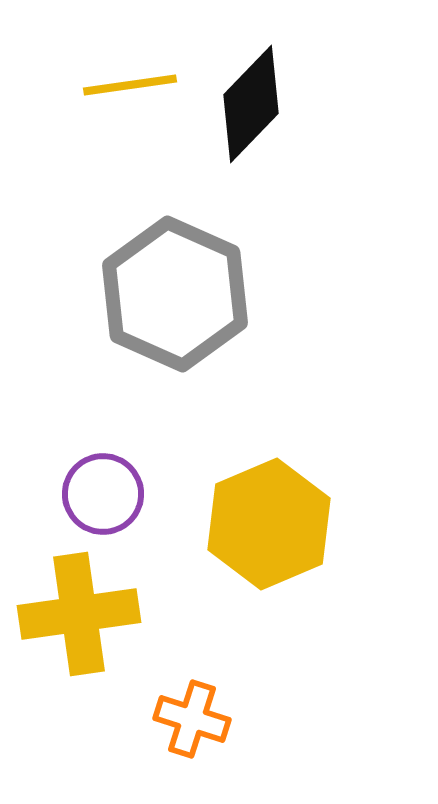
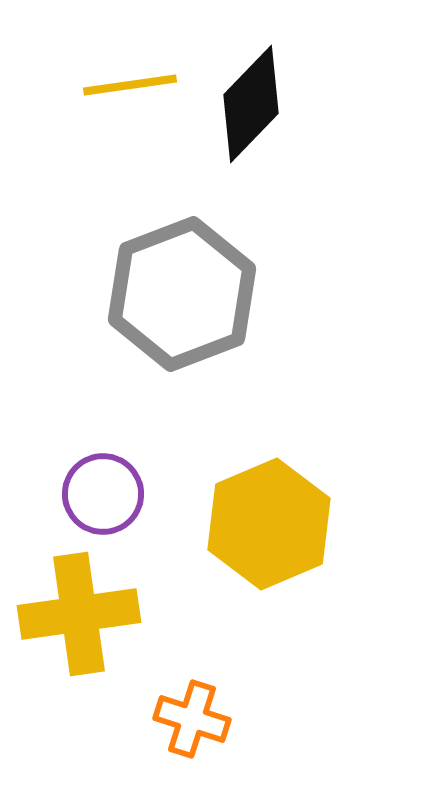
gray hexagon: moved 7 px right; rotated 15 degrees clockwise
